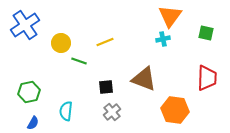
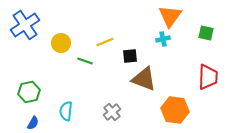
green line: moved 6 px right
red trapezoid: moved 1 px right, 1 px up
black square: moved 24 px right, 31 px up
